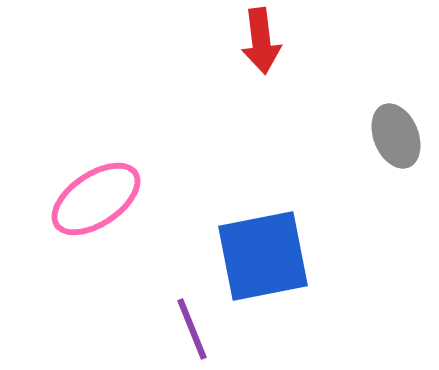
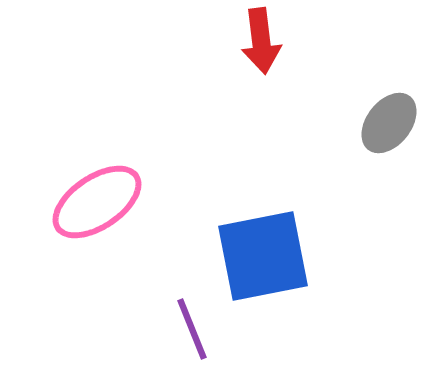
gray ellipse: moved 7 px left, 13 px up; rotated 60 degrees clockwise
pink ellipse: moved 1 px right, 3 px down
